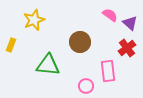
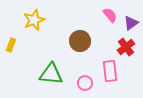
pink semicircle: rotated 14 degrees clockwise
purple triangle: moved 1 px right; rotated 42 degrees clockwise
brown circle: moved 1 px up
red cross: moved 1 px left, 1 px up
green triangle: moved 3 px right, 9 px down
pink rectangle: moved 2 px right
pink circle: moved 1 px left, 3 px up
